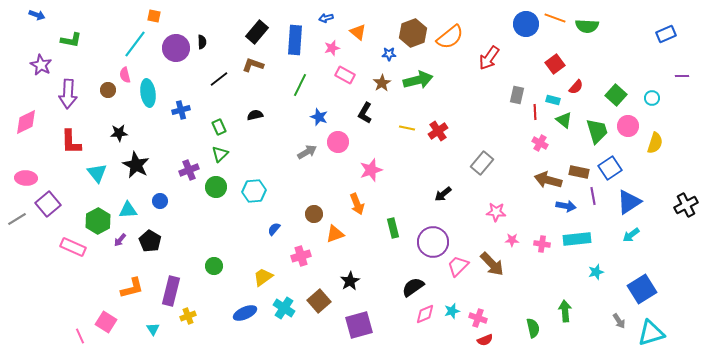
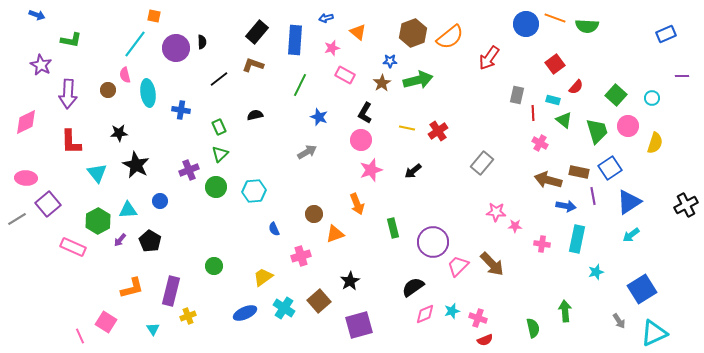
blue star at (389, 54): moved 1 px right, 7 px down
blue cross at (181, 110): rotated 24 degrees clockwise
red line at (535, 112): moved 2 px left, 1 px down
pink circle at (338, 142): moved 23 px right, 2 px up
black arrow at (443, 194): moved 30 px left, 23 px up
blue semicircle at (274, 229): rotated 64 degrees counterclockwise
cyan rectangle at (577, 239): rotated 72 degrees counterclockwise
pink star at (512, 240): moved 3 px right, 14 px up
cyan triangle at (651, 333): moved 3 px right; rotated 8 degrees counterclockwise
